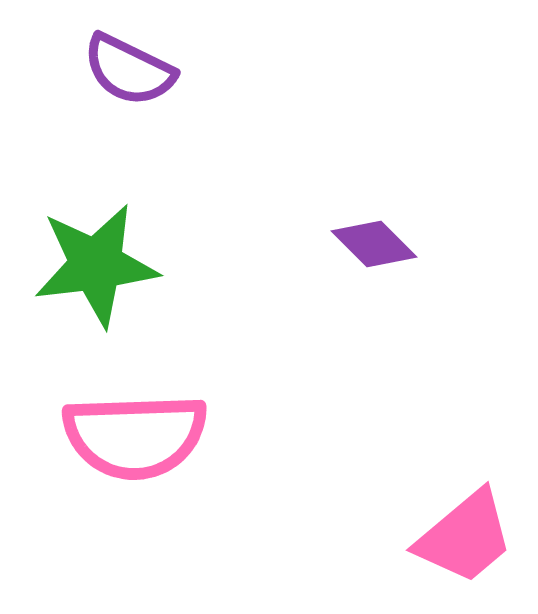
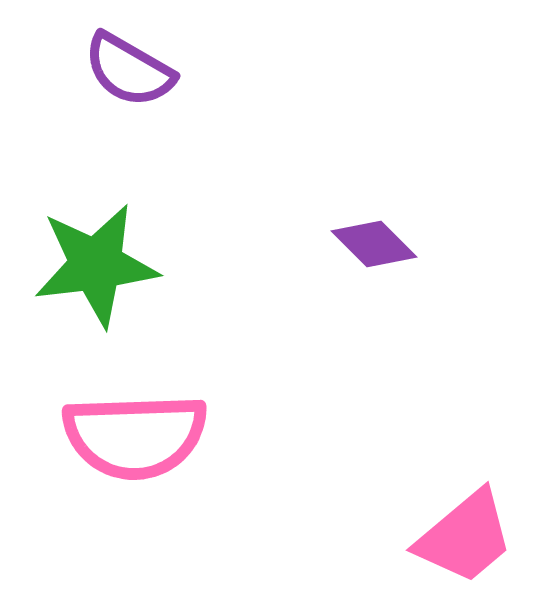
purple semicircle: rotated 4 degrees clockwise
